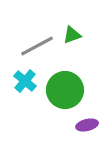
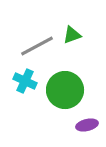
cyan cross: rotated 15 degrees counterclockwise
